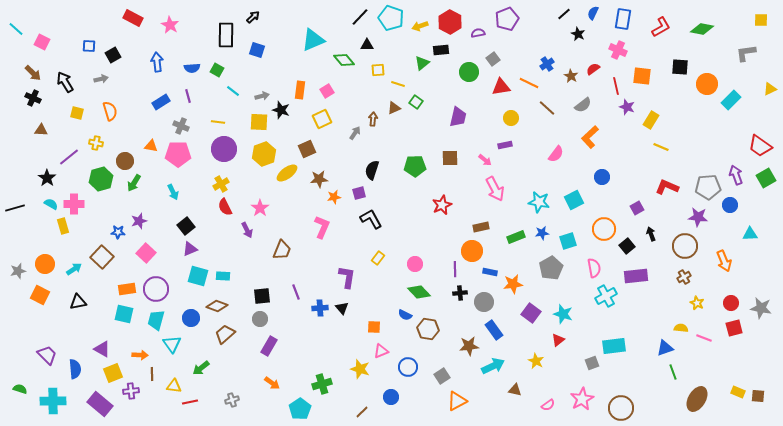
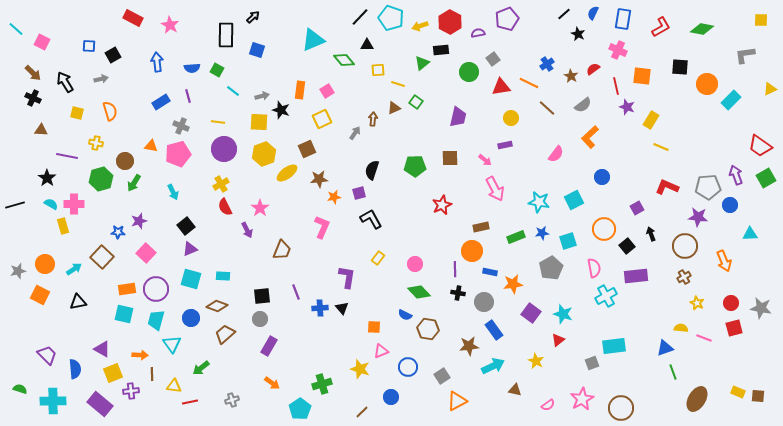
gray L-shape at (746, 53): moved 1 px left, 2 px down
pink pentagon at (178, 154): rotated 15 degrees counterclockwise
purple line at (69, 157): moved 2 px left, 1 px up; rotated 50 degrees clockwise
black line at (15, 208): moved 3 px up
cyan square at (198, 276): moved 7 px left, 3 px down
black cross at (460, 293): moved 2 px left; rotated 16 degrees clockwise
